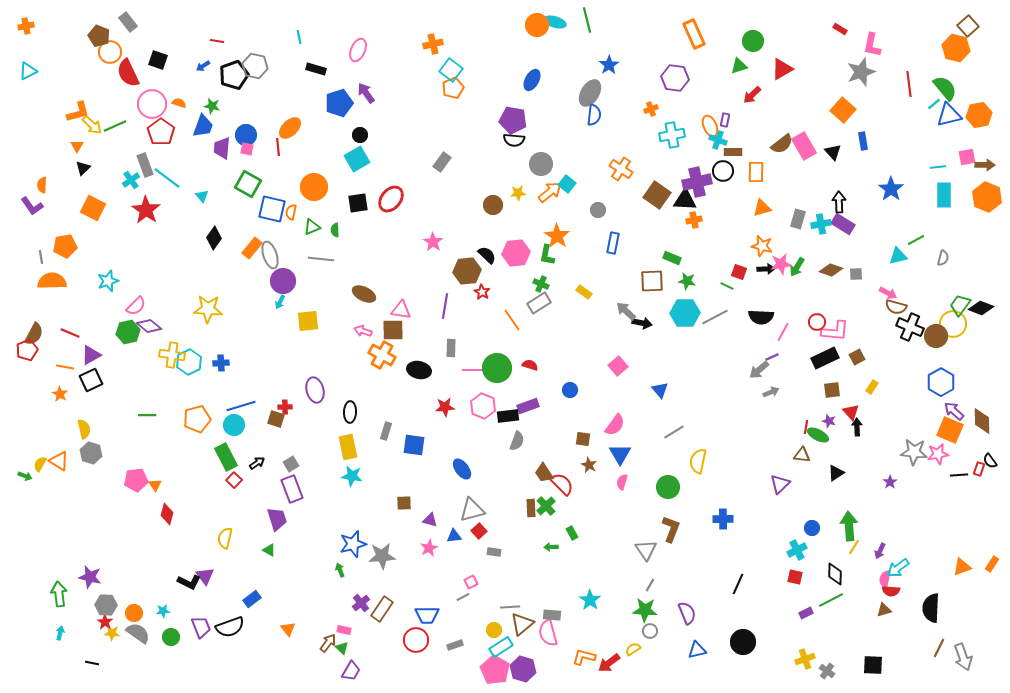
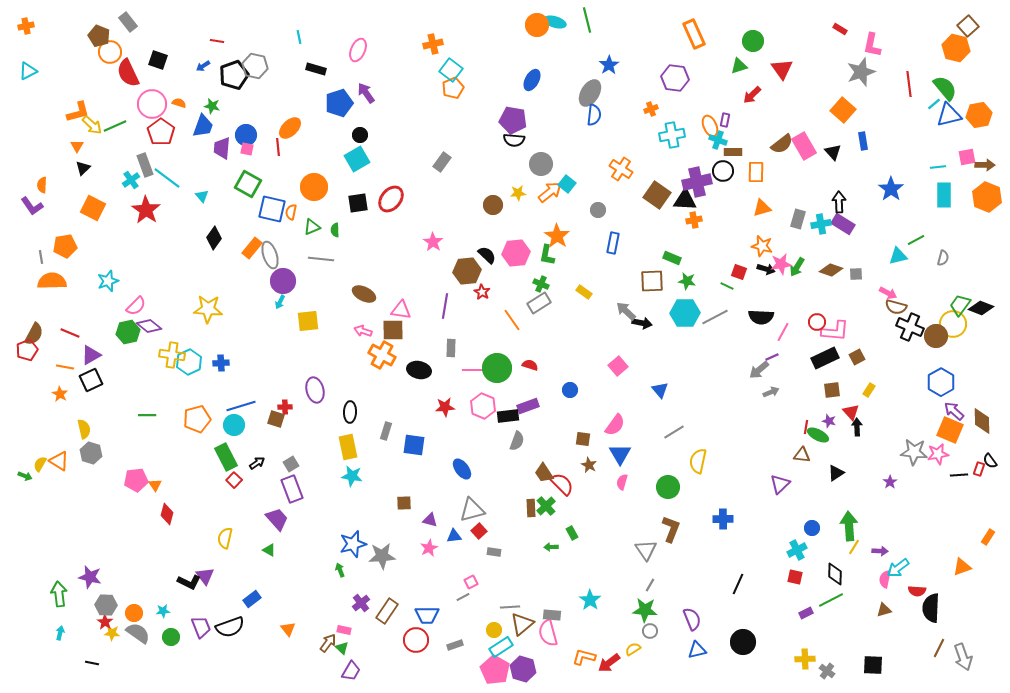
red triangle at (782, 69): rotated 35 degrees counterclockwise
black arrow at (766, 269): rotated 18 degrees clockwise
yellow rectangle at (872, 387): moved 3 px left, 3 px down
purple trapezoid at (277, 519): rotated 25 degrees counterclockwise
purple arrow at (880, 551): rotated 112 degrees counterclockwise
orange rectangle at (992, 564): moved 4 px left, 27 px up
red semicircle at (891, 591): moved 26 px right
brown rectangle at (382, 609): moved 5 px right, 2 px down
purple semicircle at (687, 613): moved 5 px right, 6 px down
yellow cross at (805, 659): rotated 18 degrees clockwise
